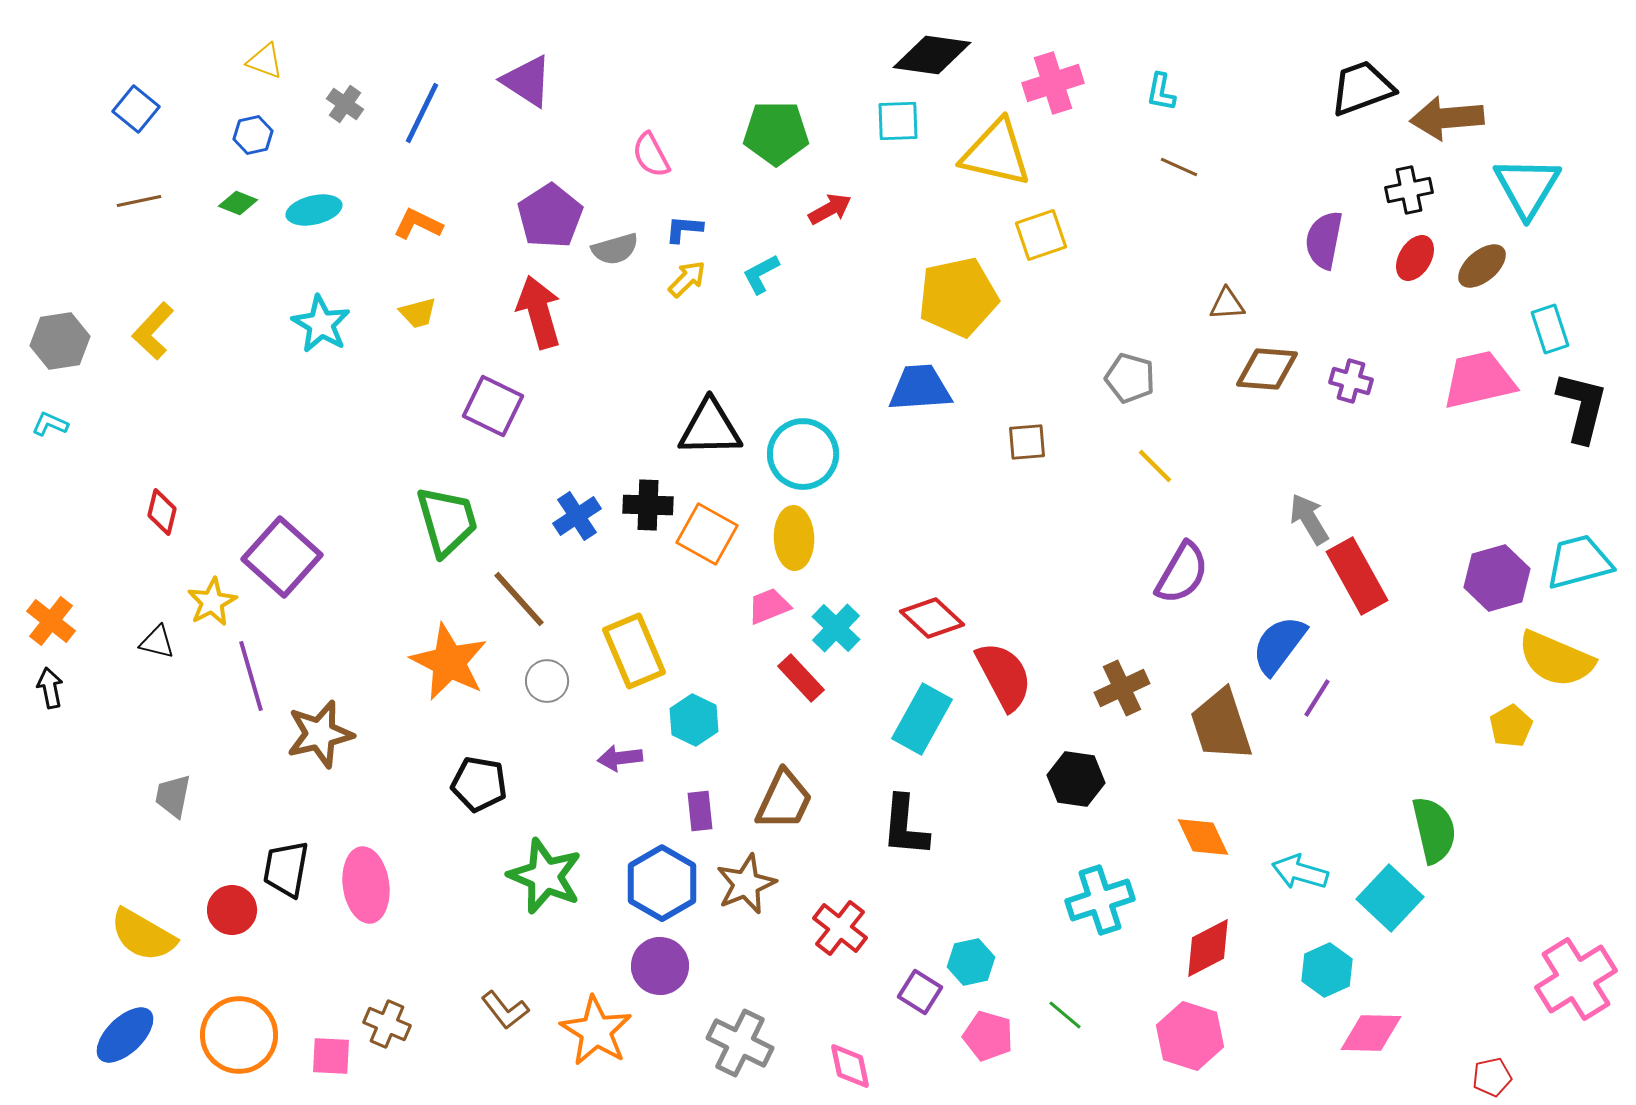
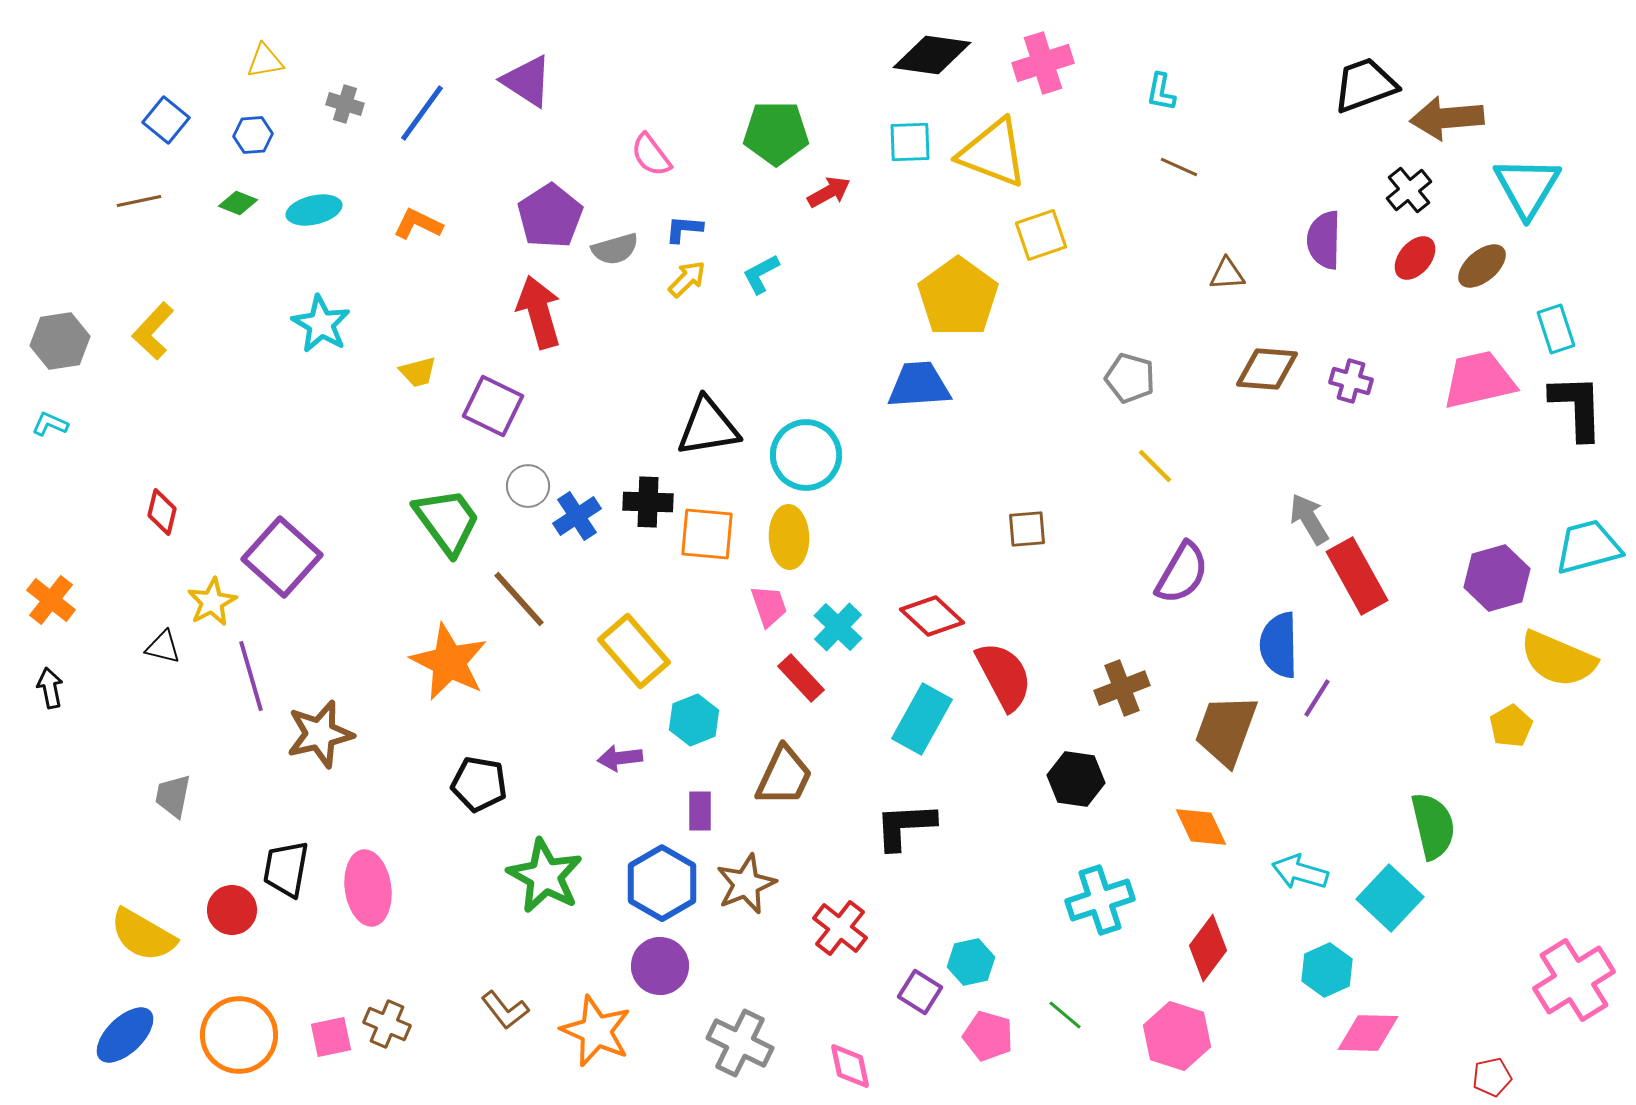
yellow triangle at (265, 61): rotated 30 degrees counterclockwise
pink cross at (1053, 83): moved 10 px left, 20 px up
black trapezoid at (1362, 88): moved 3 px right, 3 px up
gray cross at (345, 104): rotated 18 degrees counterclockwise
blue square at (136, 109): moved 30 px right, 11 px down
blue line at (422, 113): rotated 10 degrees clockwise
cyan square at (898, 121): moved 12 px right, 21 px down
blue hexagon at (253, 135): rotated 9 degrees clockwise
yellow triangle at (996, 153): moved 3 px left; rotated 8 degrees clockwise
pink semicircle at (651, 155): rotated 9 degrees counterclockwise
black cross at (1409, 190): rotated 27 degrees counterclockwise
red arrow at (830, 209): moved 1 px left, 17 px up
purple semicircle at (1324, 240): rotated 10 degrees counterclockwise
red ellipse at (1415, 258): rotated 9 degrees clockwise
yellow pentagon at (958, 297): rotated 24 degrees counterclockwise
brown triangle at (1227, 304): moved 30 px up
yellow trapezoid at (418, 313): moved 59 px down
cyan rectangle at (1550, 329): moved 6 px right
blue trapezoid at (920, 388): moved 1 px left, 3 px up
black L-shape at (1582, 407): moved 5 px left; rotated 16 degrees counterclockwise
black triangle at (710, 428): moved 2 px left, 1 px up; rotated 8 degrees counterclockwise
brown square at (1027, 442): moved 87 px down
cyan circle at (803, 454): moved 3 px right, 1 px down
black cross at (648, 505): moved 3 px up
green trapezoid at (447, 521): rotated 20 degrees counterclockwise
orange square at (707, 534): rotated 24 degrees counterclockwise
yellow ellipse at (794, 538): moved 5 px left, 1 px up
cyan trapezoid at (1579, 562): moved 9 px right, 15 px up
pink trapezoid at (769, 606): rotated 93 degrees clockwise
red diamond at (932, 618): moved 2 px up
orange cross at (51, 621): moved 21 px up
cyan cross at (836, 628): moved 2 px right, 1 px up
black triangle at (157, 642): moved 6 px right, 5 px down
blue semicircle at (1279, 645): rotated 38 degrees counterclockwise
yellow rectangle at (634, 651): rotated 18 degrees counterclockwise
yellow semicircle at (1556, 659): moved 2 px right
gray circle at (547, 681): moved 19 px left, 195 px up
brown cross at (1122, 688): rotated 4 degrees clockwise
cyan hexagon at (694, 720): rotated 12 degrees clockwise
brown trapezoid at (1221, 725): moved 5 px right, 5 px down; rotated 38 degrees clockwise
brown trapezoid at (784, 800): moved 24 px up
purple rectangle at (700, 811): rotated 6 degrees clockwise
black L-shape at (905, 826): rotated 82 degrees clockwise
green semicircle at (1434, 830): moved 1 px left, 4 px up
orange diamond at (1203, 837): moved 2 px left, 10 px up
green star at (545, 876): rotated 6 degrees clockwise
pink ellipse at (366, 885): moved 2 px right, 3 px down
red diamond at (1208, 948): rotated 26 degrees counterclockwise
pink cross at (1576, 979): moved 2 px left, 1 px down
orange star at (596, 1031): rotated 8 degrees counterclockwise
pink diamond at (1371, 1033): moved 3 px left
pink hexagon at (1190, 1036): moved 13 px left
pink square at (331, 1056): moved 19 px up; rotated 15 degrees counterclockwise
